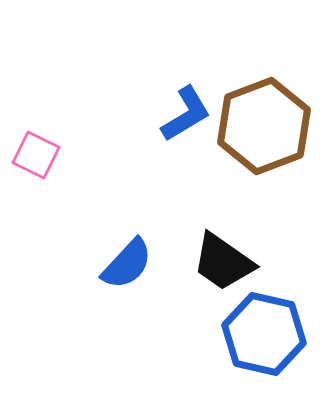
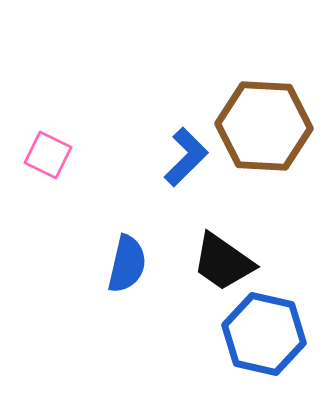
blue L-shape: moved 43 px down; rotated 14 degrees counterclockwise
brown hexagon: rotated 24 degrees clockwise
pink square: moved 12 px right
blue semicircle: rotated 30 degrees counterclockwise
